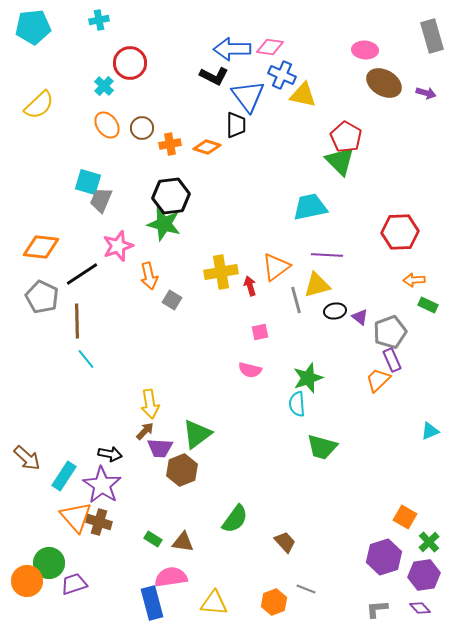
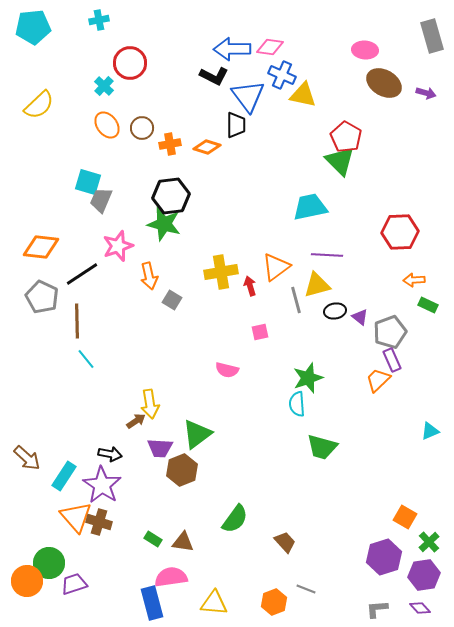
pink semicircle at (250, 370): moved 23 px left
brown arrow at (145, 431): moved 9 px left, 10 px up; rotated 12 degrees clockwise
